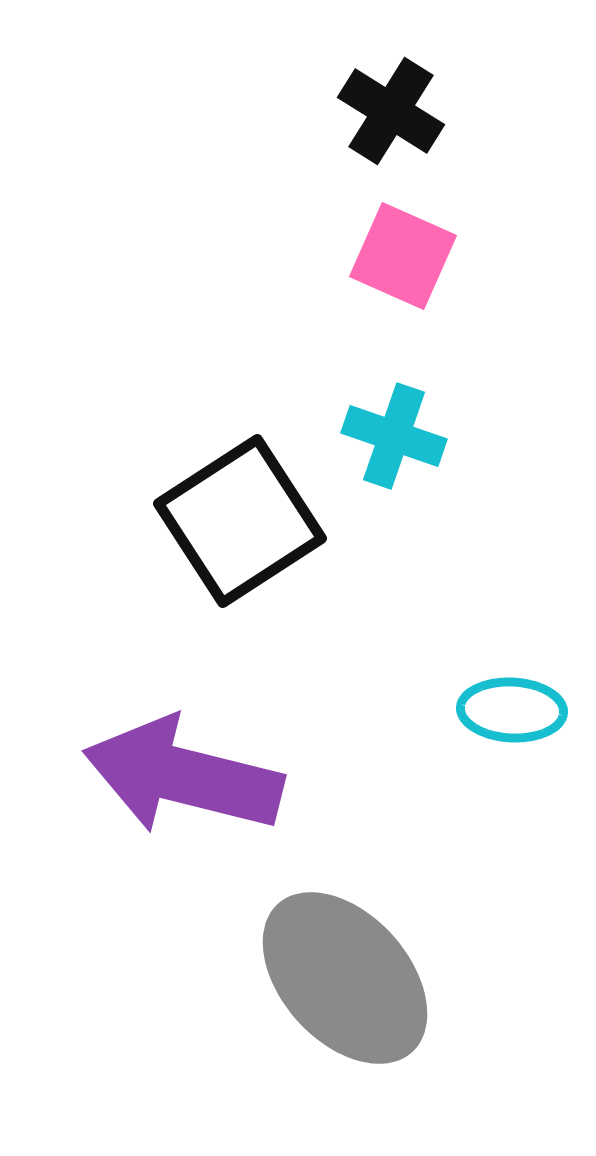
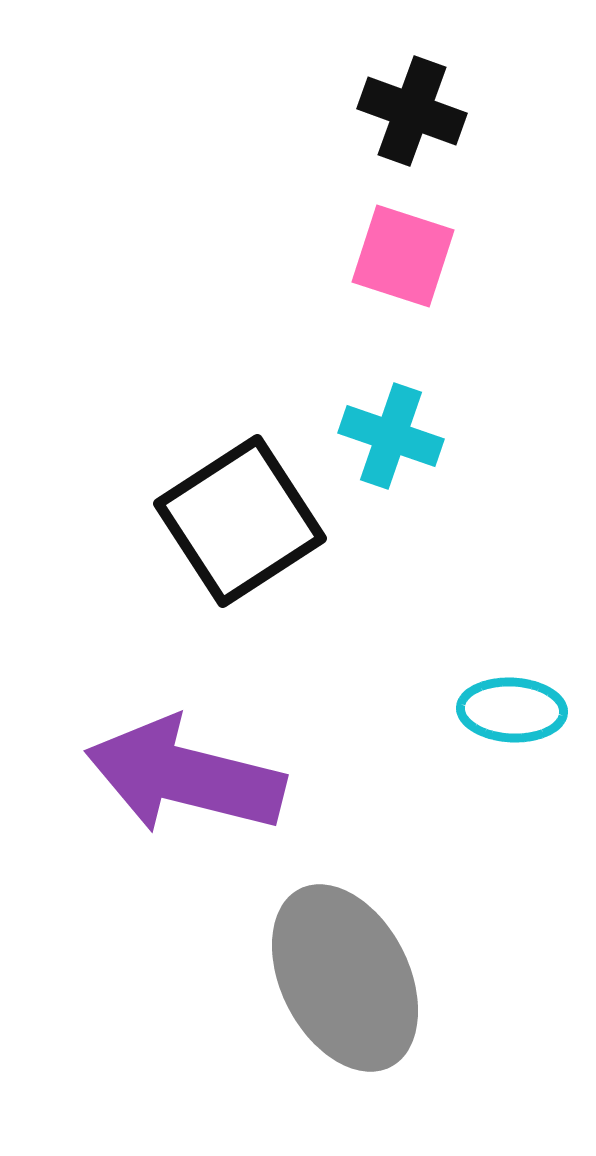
black cross: moved 21 px right; rotated 12 degrees counterclockwise
pink square: rotated 6 degrees counterclockwise
cyan cross: moved 3 px left
purple arrow: moved 2 px right
gray ellipse: rotated 15 degrees clockwise
